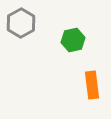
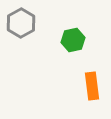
orange rectangle: moved 1 px down
